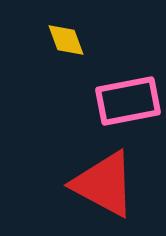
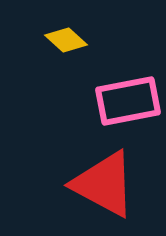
yellow diamond: rotated 27 degrees counterclockwise
